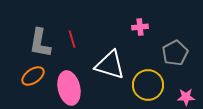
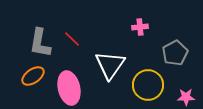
red line: rotated 30 degrees counterclockwise
white triangle: rotated 48 degrees clockwise
